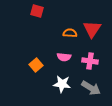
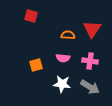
red square: moved 6 px left, 5 px down
orange semicircle: moved 2 px left, 2 px down
pink semicircle: moved 1 px left, 1 px down
orange square: rotated 24 degrees clockwise
gray arrow: moved 1 px left, 1 px up
